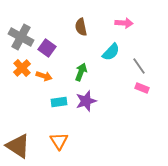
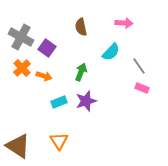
cyan rectangle: rotated 14 degrees counterclockwise
